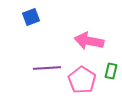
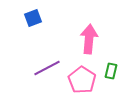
blue square: moved 2 px right, 1 px down
pink arrow: moved 2 px up; rotated 84 degrees clockwise
purple line: rotated 24 degrees counterclockwise
